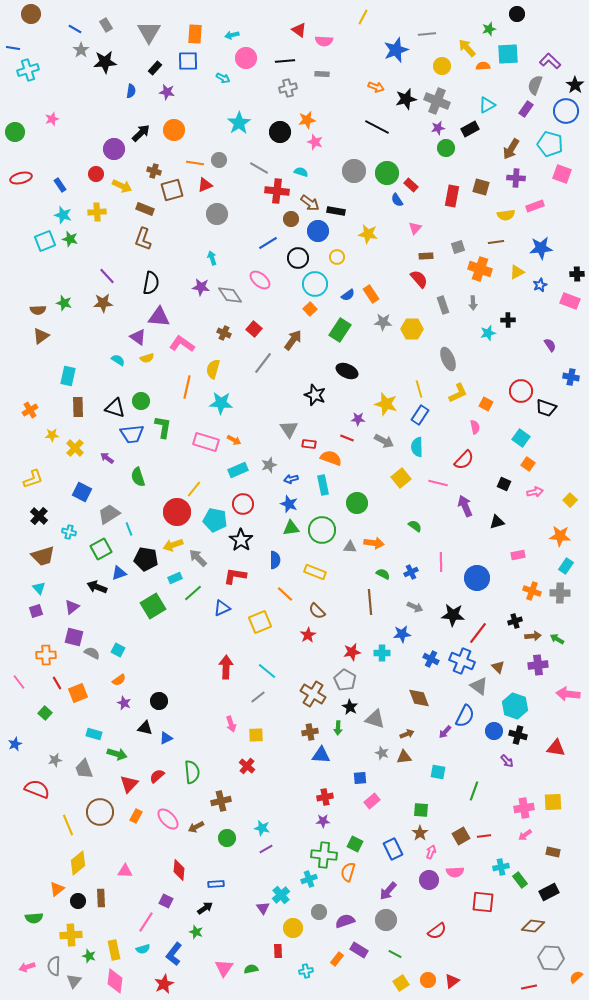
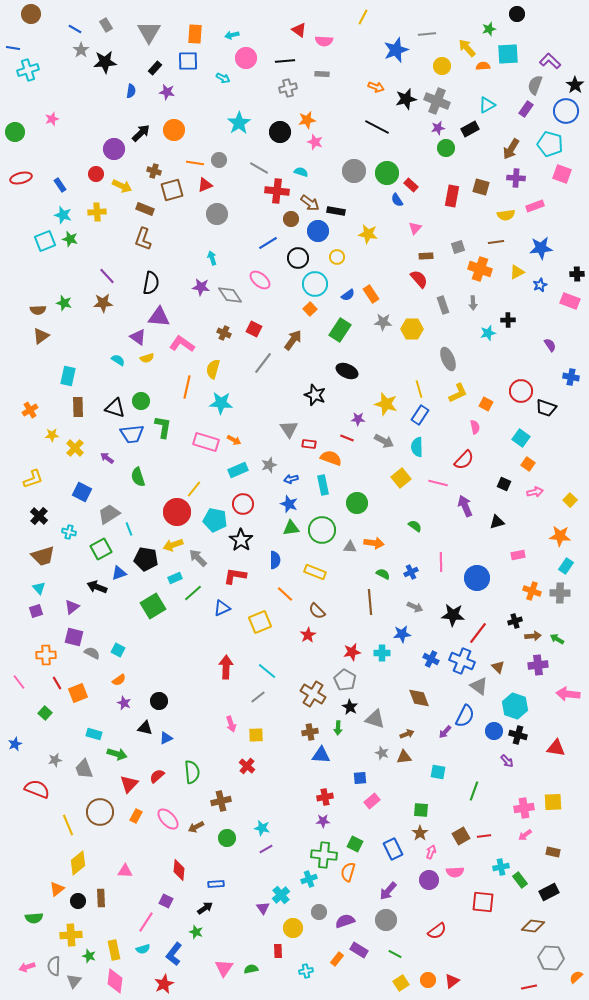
red square at (254, 329): rotated 14 degrees counterclockwise
